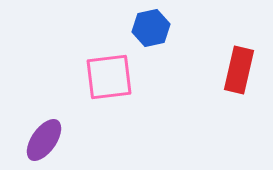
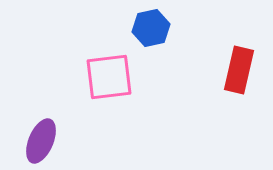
purple ellipse: moved 3 px left, 1 px down; rotated 12 degrees counterclockwise
